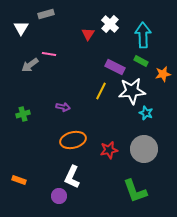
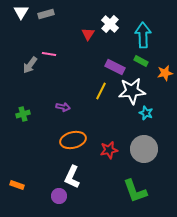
white triangle: moved 16 px up
gray arrow: rotated 18 degrees counterclockwise
orange star: moved 2 px right, 1 px up
orange rectangle: moved 2 px left, 5 px down
